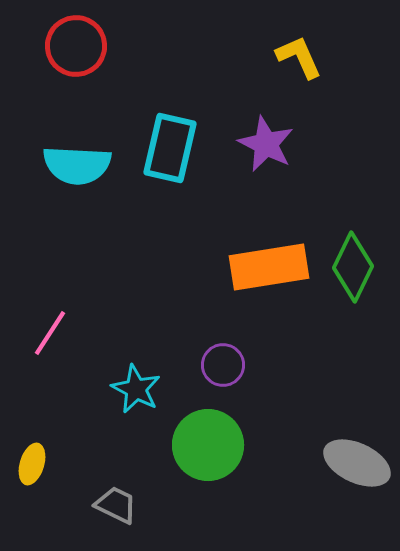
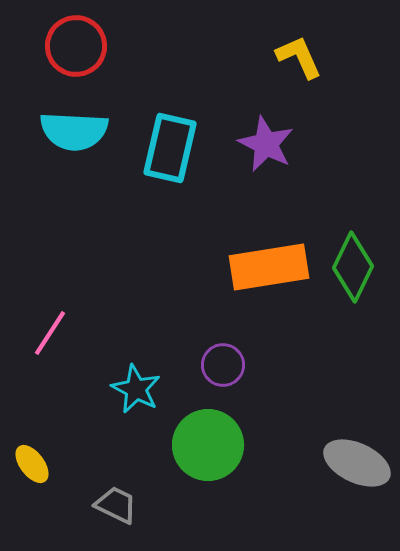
cyan semicircle: moved 3 px left, 34 px up
yellow ellipse: rotated 54 degrees counterclockwise
